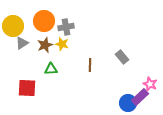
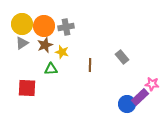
orange circle: moved 5 px down
yellow circle: moved 9 px right, 2 px up
yellow star: moved 8 px down
pink star: moved 2 px right; rotated 16 degrees counterclockwise
blue circle: moved 1 px left, 1 px down
